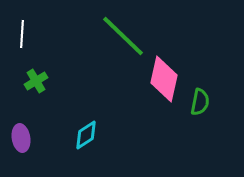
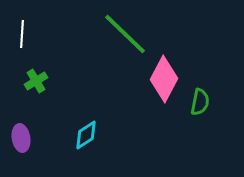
green line: moved 2 px right, 2 px up
pink diamond: rotated 15 degrees clockwise
